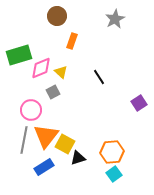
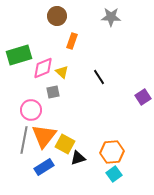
gray star: moved 4 px left, 2 px up; rotated 30 degrees clockwise
pink diamond: moved 2 px right
yellow triangle: moved 1 px right
gray square: rotated 16 degrees clockwise
purple square: moved 4 px right, 6 px up
orange triangle: moved 2 px left
